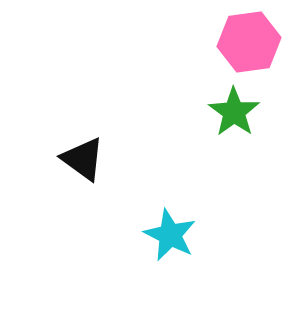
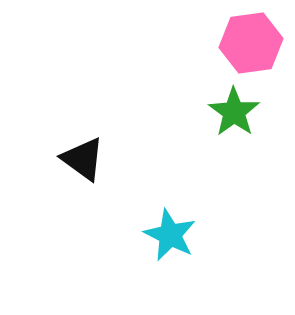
pink hexagon: moved 2 px right, 1 px down
